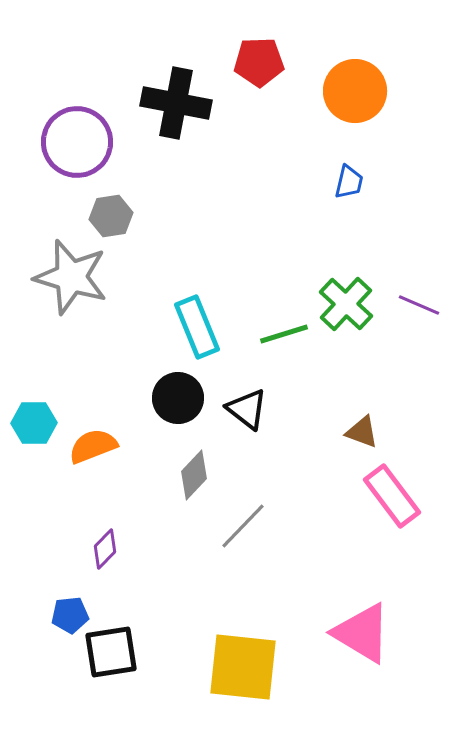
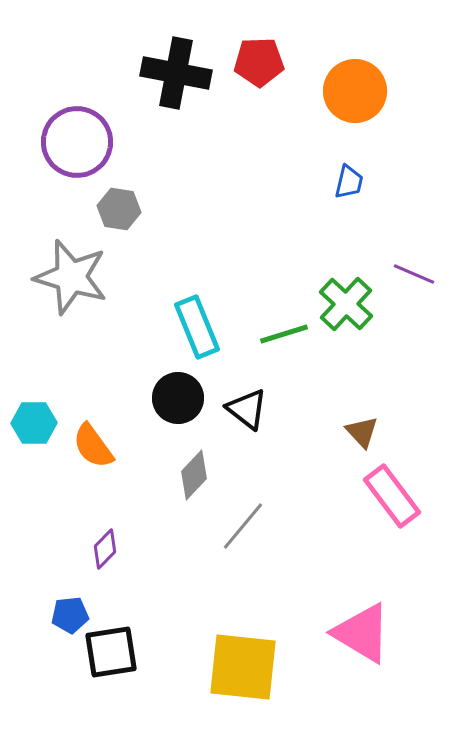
black cross: moved 30 px up
gray hexagon: moved 8 px right, 7 px up; rotated 18 degrees clockwise
purple line: moved 5 px left, 31 px up
brown triangle: rotated 27 degrees clockwise
orange semicircle: rotated 105 degrees counterclockwise
gray line: rotated 4 degrees counterclockwise
